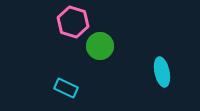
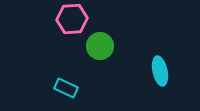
pink hexagon: moved 1 px left, 3 px up; rotated 20 degrees counterclockwise
cyan ellipse: moved 2 px left, 1 px up
